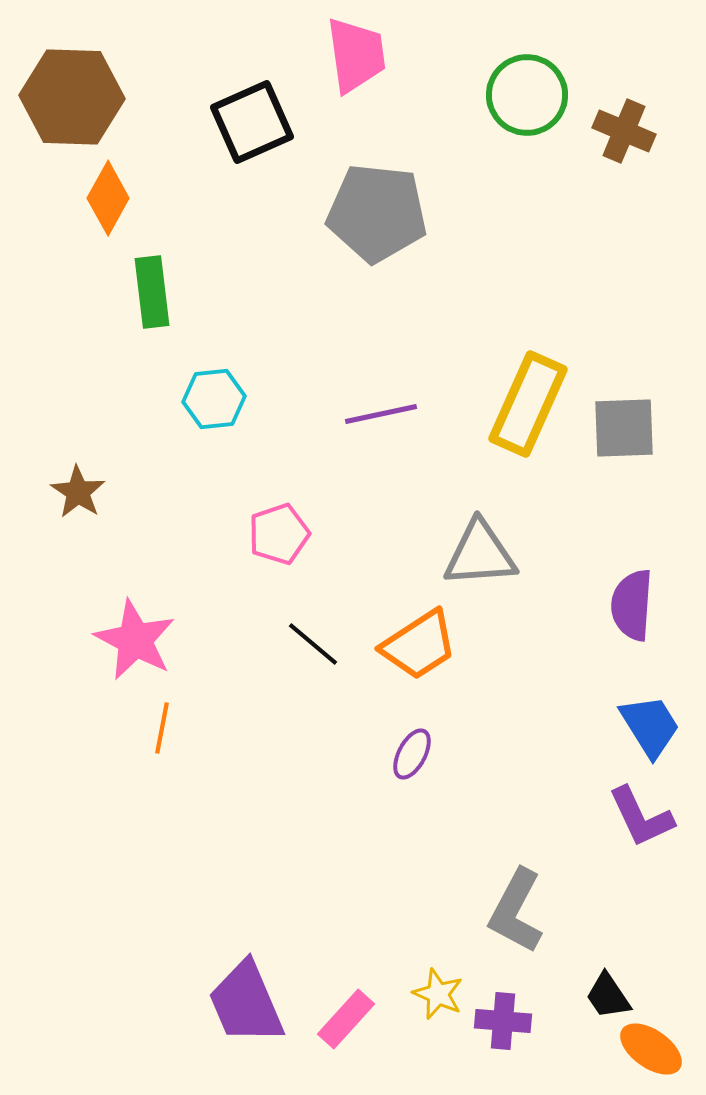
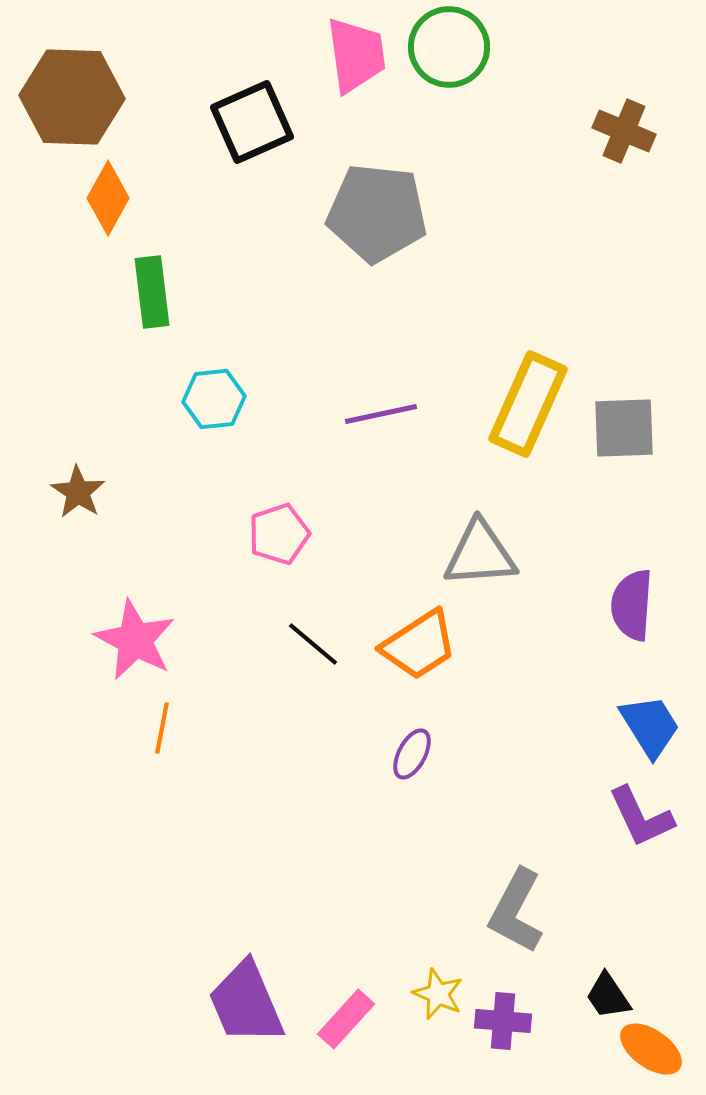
green circle: moved 78 px left, 48 px up
